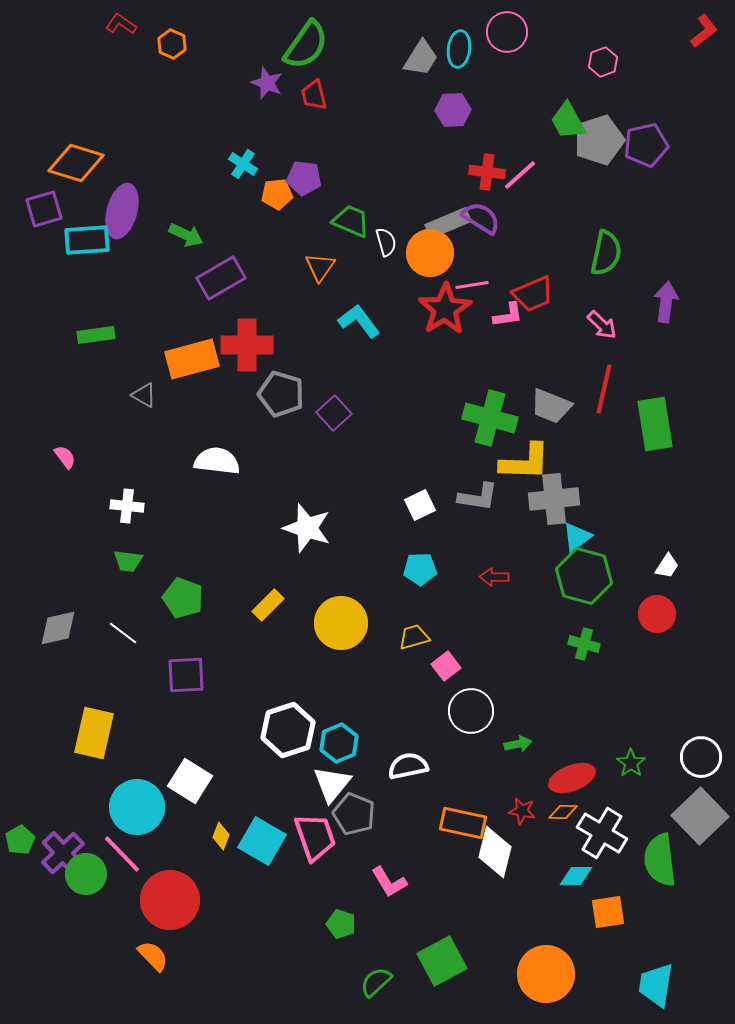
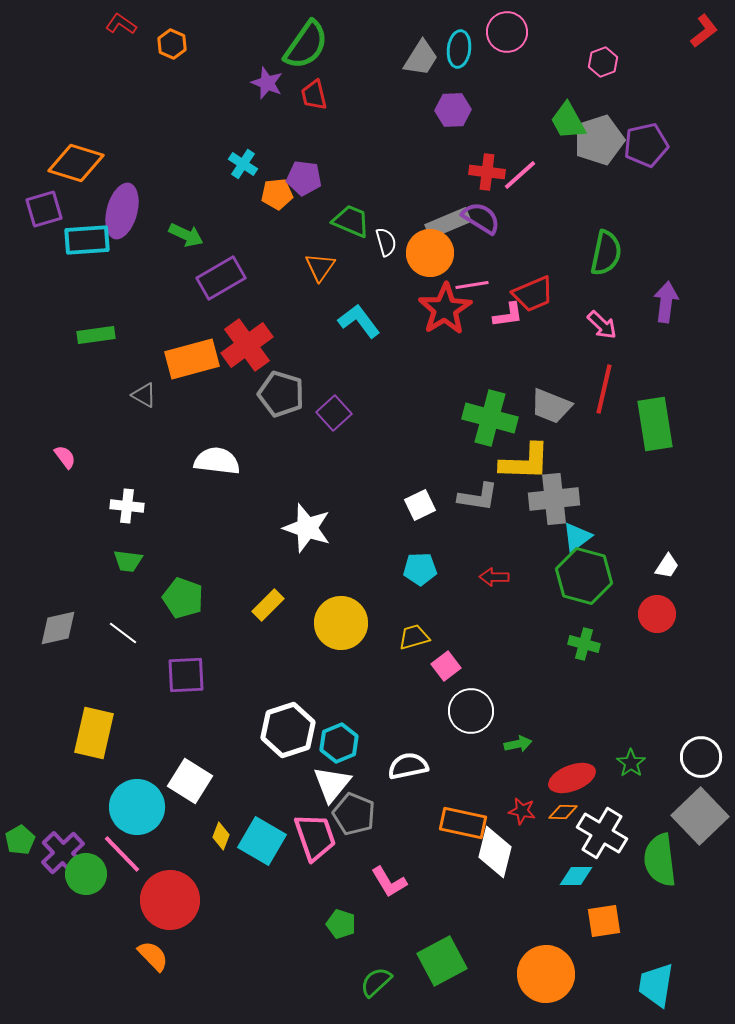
red cross at (247, 345): rotated 36 degrees counterclockwise
orange square at (608, 912): moved 4 px left, 9 px down
